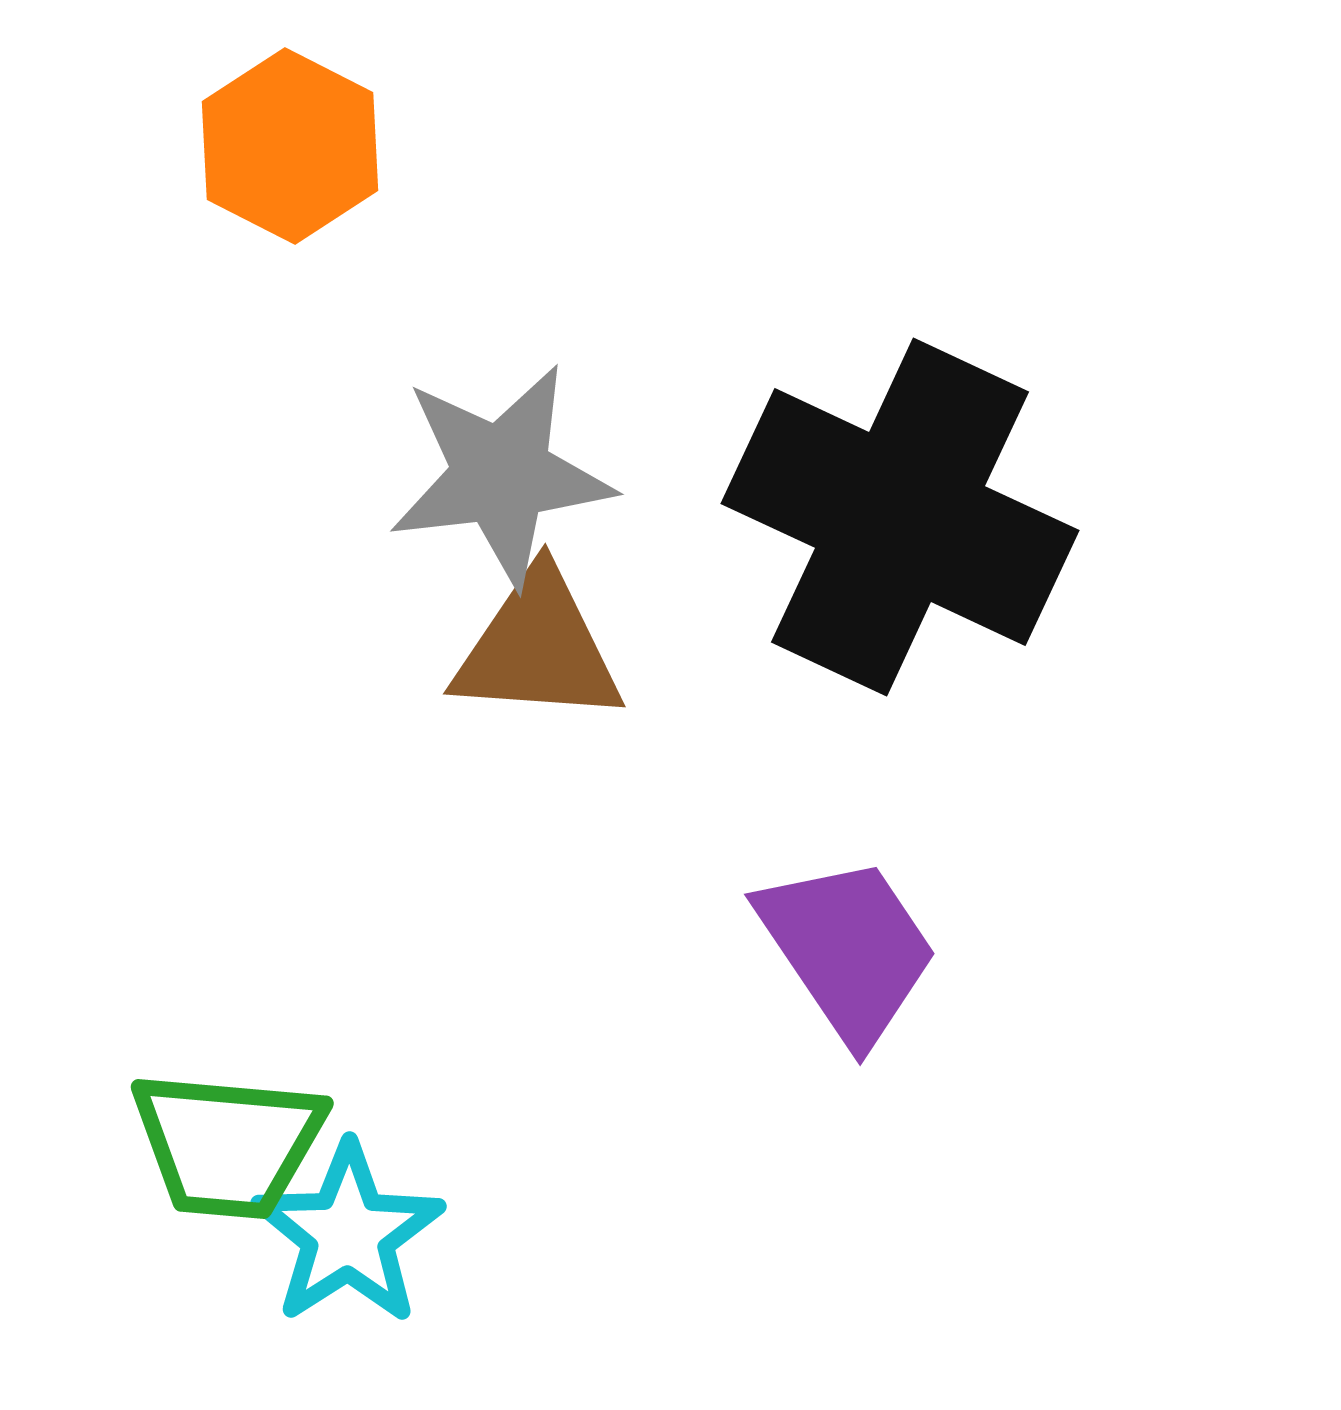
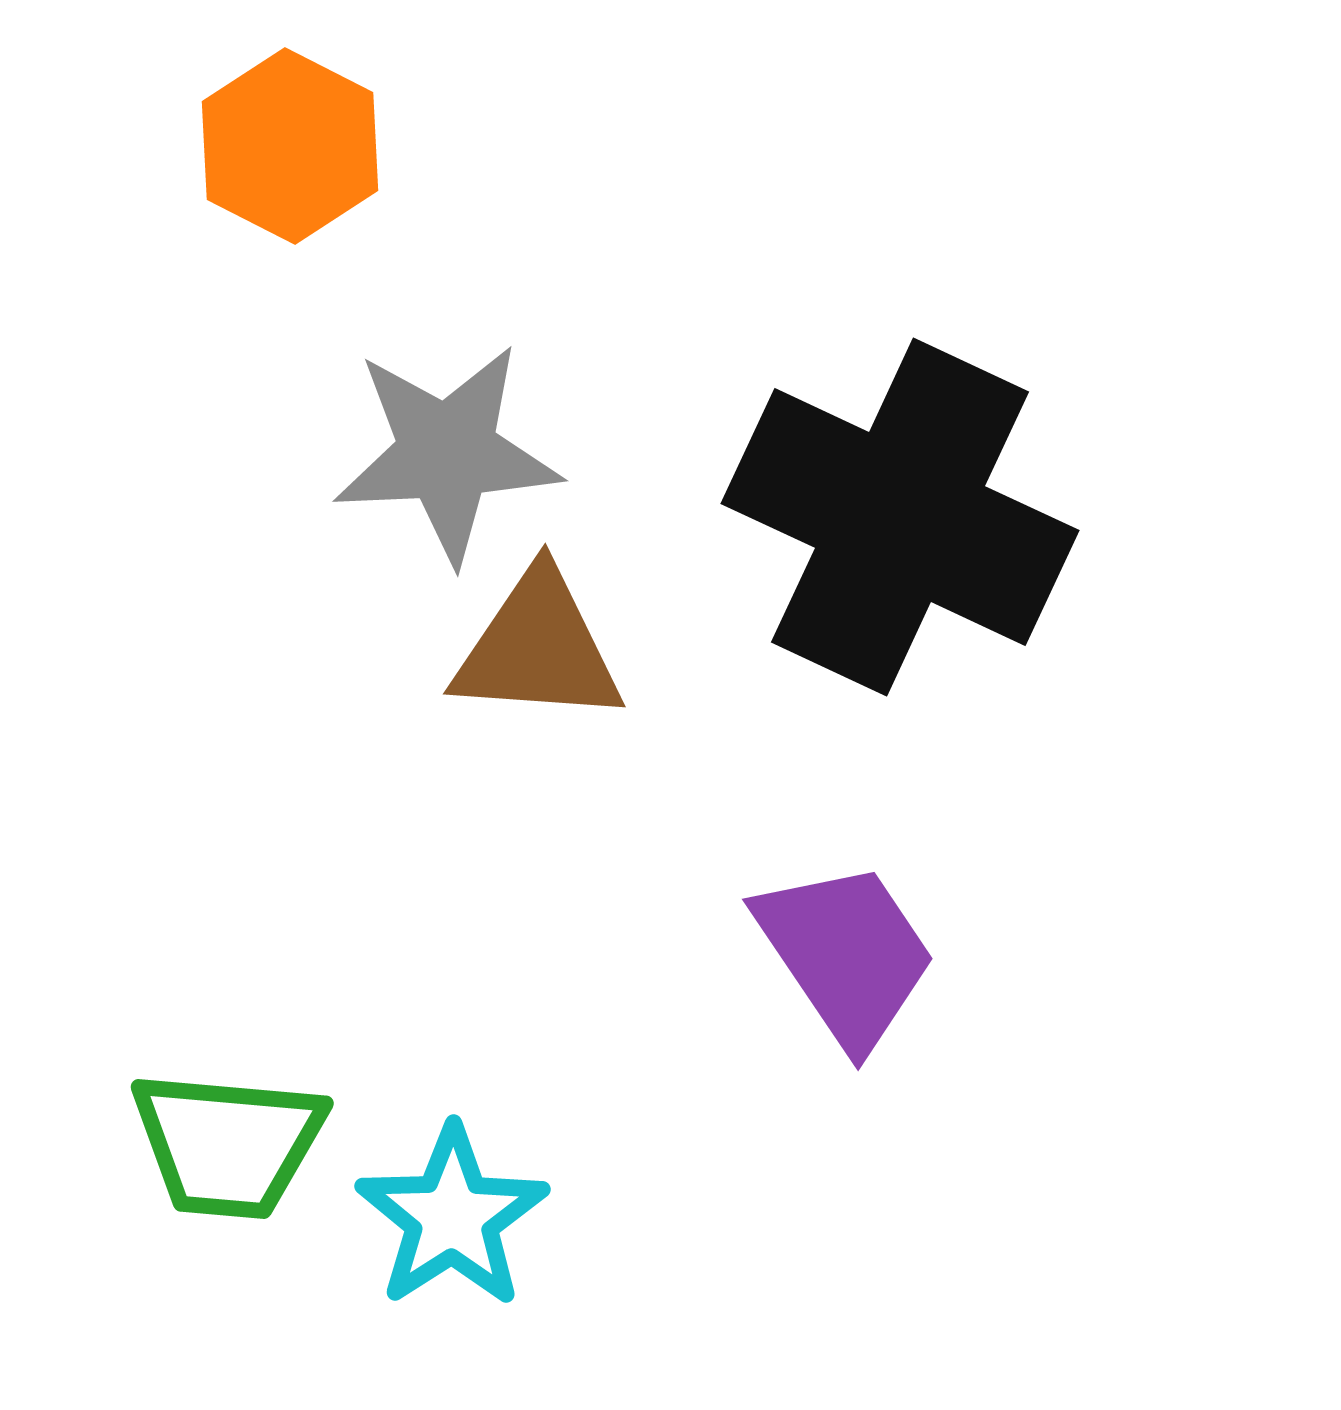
gray star: moved 54 px left, 22 px up; rotated 4 degrees clockwise
purple trapezoid: moved 2 px left, 5 px down
cyan star: moved 104 px right, 17 px up
